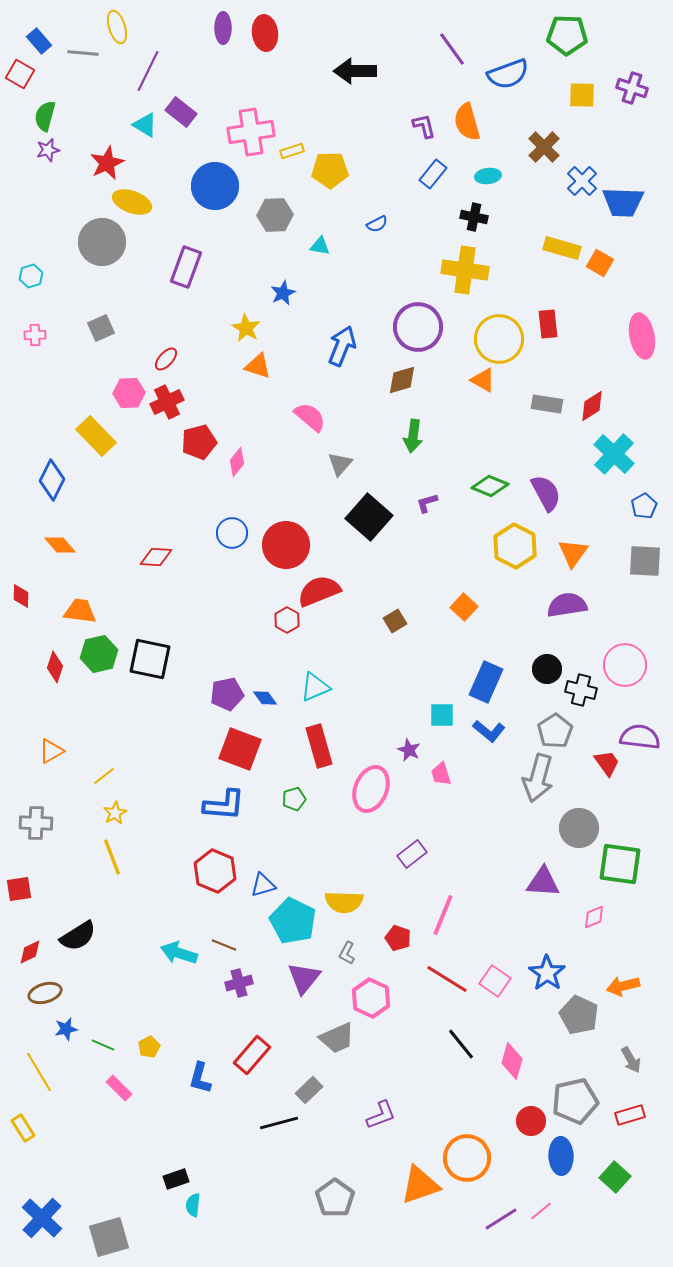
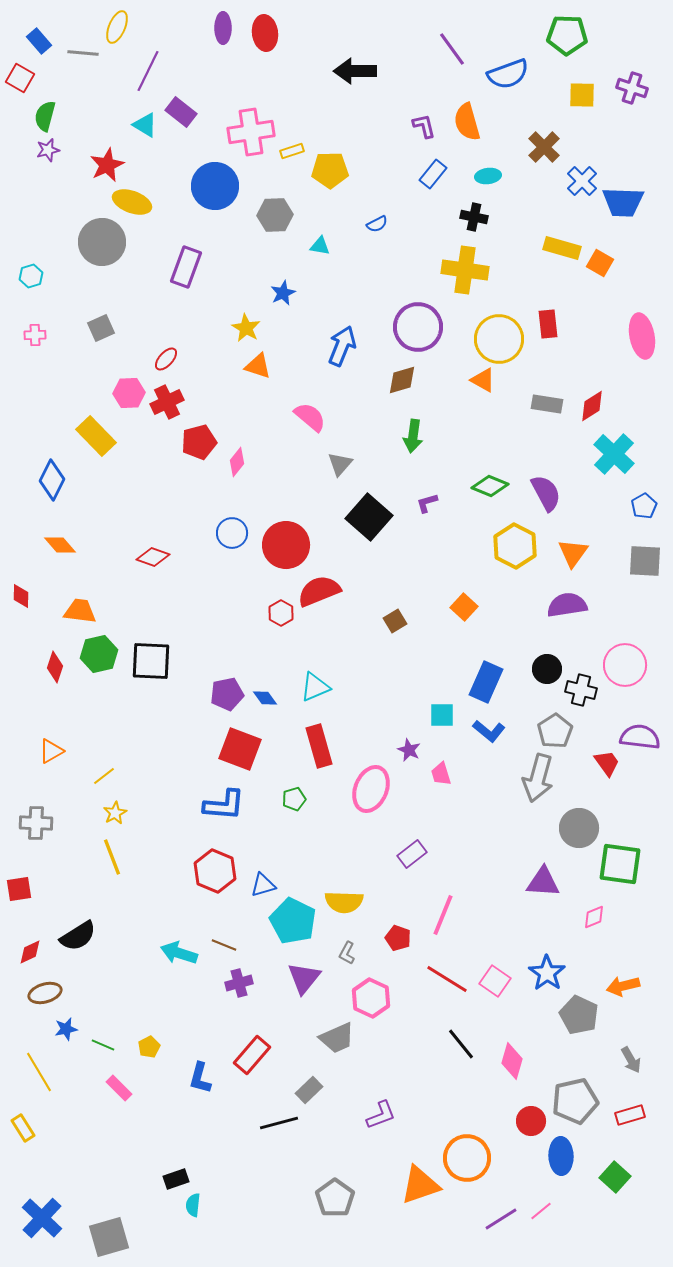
yellow ellipse at (117, 27): rotated 40 degrees clockwise
red square at (20, 74): moved 4 px down
red star at (107, 163): moved 2 px down
red diamond at (156, 557): moved 3 px left; rotated 16 degrees clockwise
red hexagon at (287, 620): moved 6 px left, 7 px up
black square at (150, 659): moved 1 px right, 2 px down; rotated 9 degrees counterclockwise
